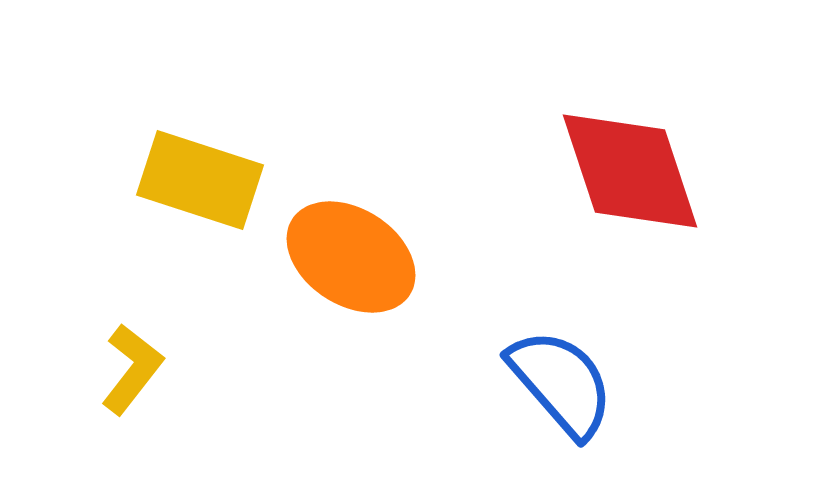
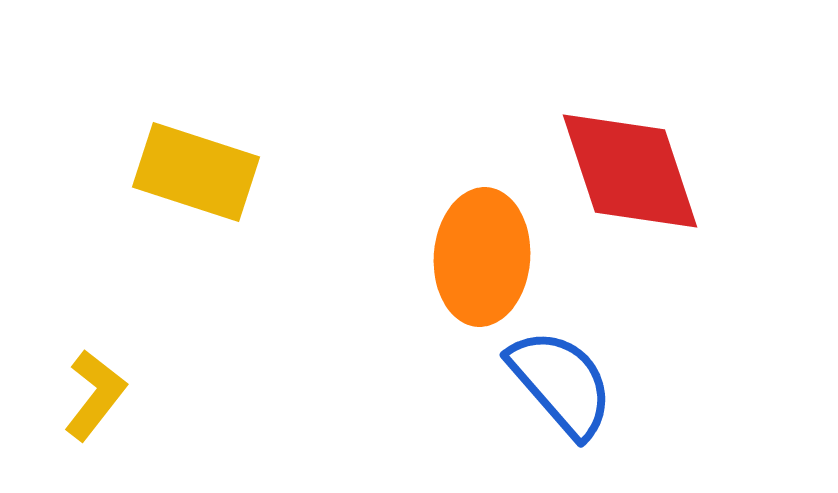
yellow rectangle: moved 4 px left, 8 px up
orange ellipse: moved 131 px right; rotated 61 degrees clockwise
yellow L-shape: moved 37 px left, 26 px down
